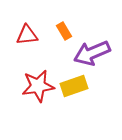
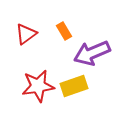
red triangle: moved 1 px left, 1 px up; rotated 30 degrees counterclockwise
